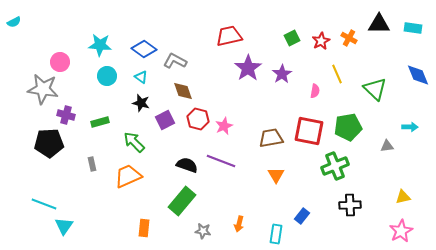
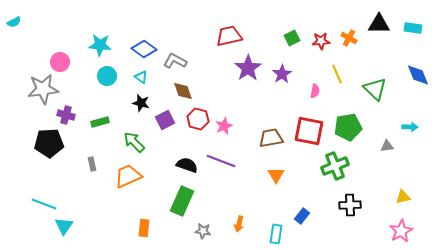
red star at (321, 41): rotated 24 degrees clockwise
gray star at (43, 89): rotated 16 degrees counterclockwise
green rectangle at (182, 201): rotated 16 degrees counterclockwise
